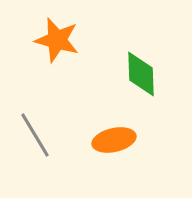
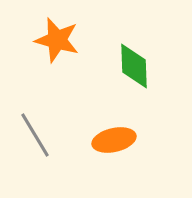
green diamond: moved 7 px left, 8 px up
